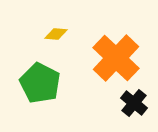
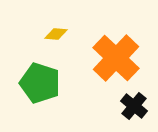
green pentagon: rotated 9 degrees counterclockwise
black cross: moved 3 px down
